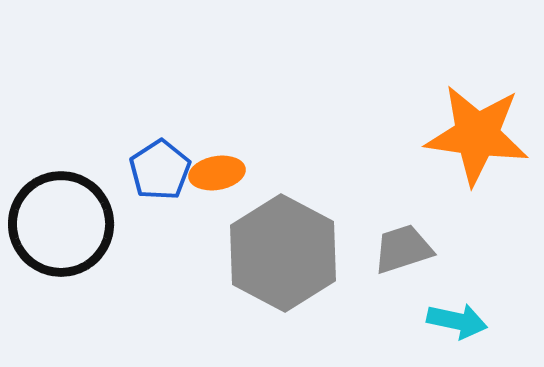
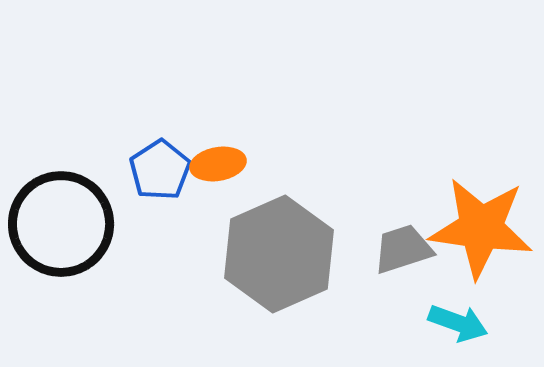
orange star: moved 4 px right, 93 px down
orange ellipse: moved 1 px right, 9 px up
gray hexagon: moved 4 px left, 1 px down; rotated 8 degrees clockwise
cyan arrow: moved 1 px right, 2 px down; rotated 8 degrees clockwise
